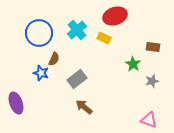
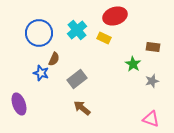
purple ellipse: moved 3 px right, 1 px down
brown arrow: moved 2 px left, 1 px down
pink triangle: moved 2 px right, 1 px up
